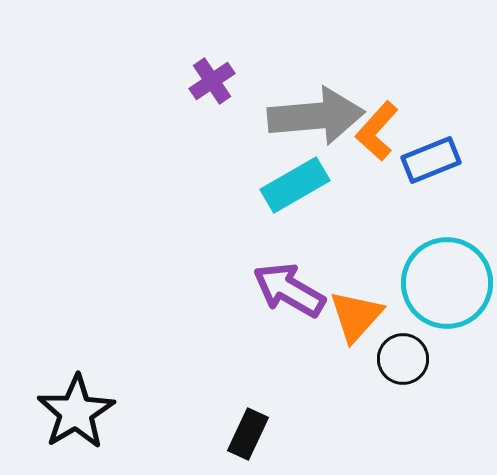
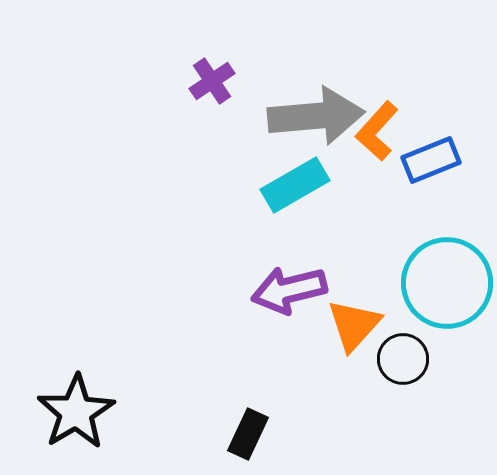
purple arrow: rotated 44 degrees counterclockwise
orange triangle: moved 2 px left, 9 px down
